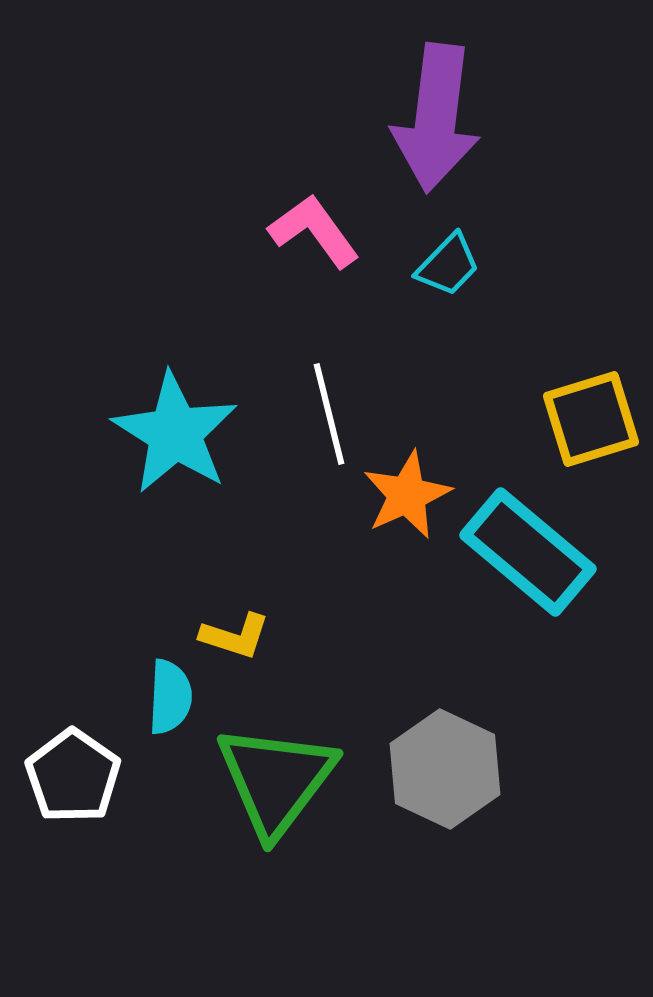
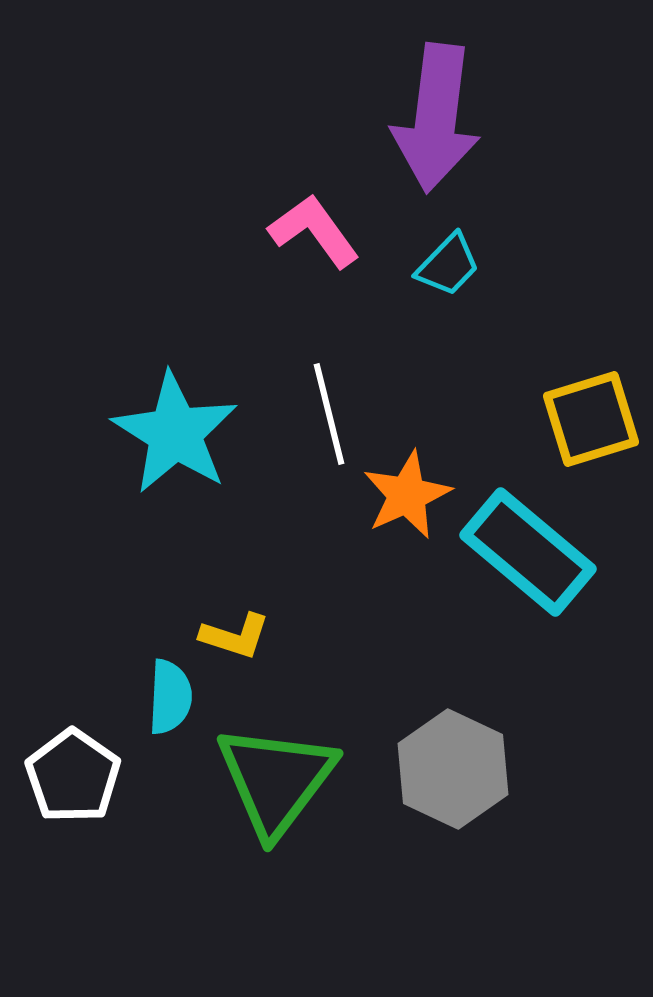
gray hexagon: moved 8 px right
